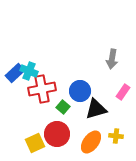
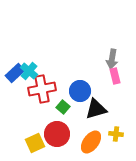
cyan cross: rotated 18 degrees clockwise
pink rectangle: moved 8 px left, 16 px up; rotated 49 degrees counterclockwise
yellow cross: moved 2 px up
